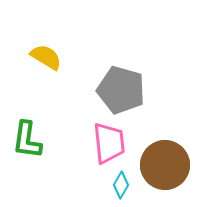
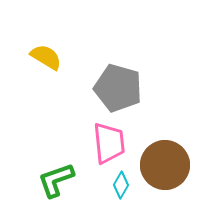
gray pentagon: moved 3 px left, 2 px up
green L-shape: moved 29 px right, 40 px down; rotated 63 degrees clockwise
